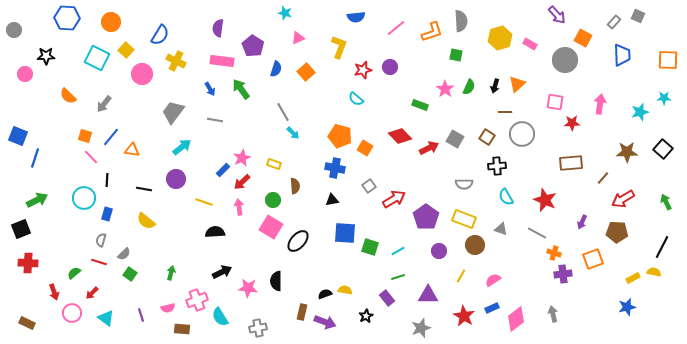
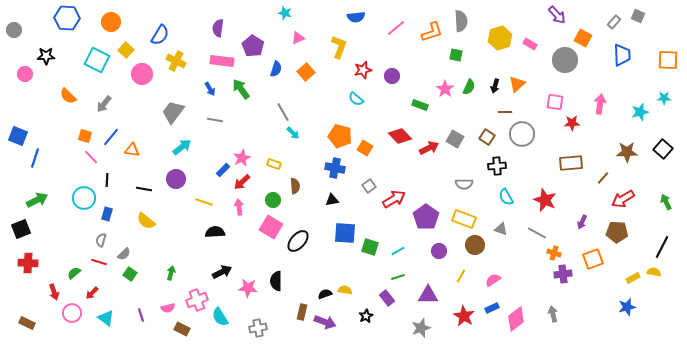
cyan square at (97, 58): moved 2 px down
purple circle at (390, 67): moved 2 px right, 9 px down
brown rectangle at (182, 329): rotated 21 degrees clockwise
